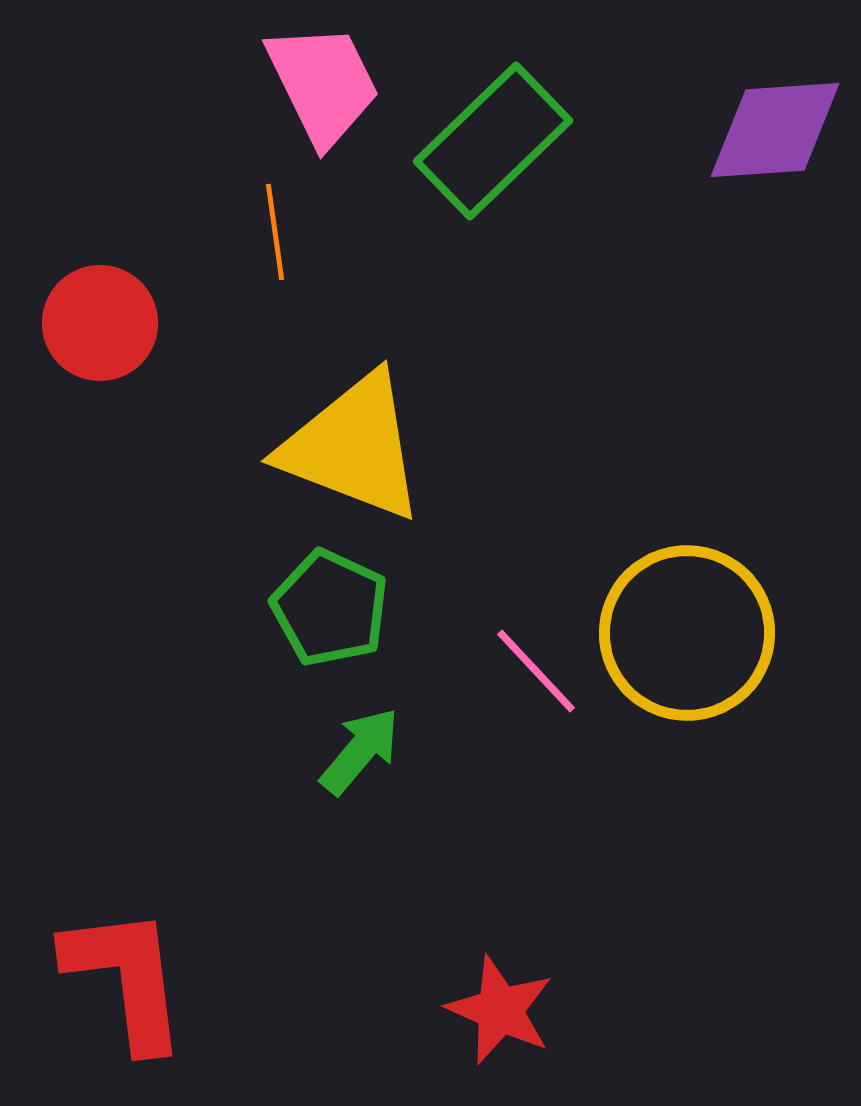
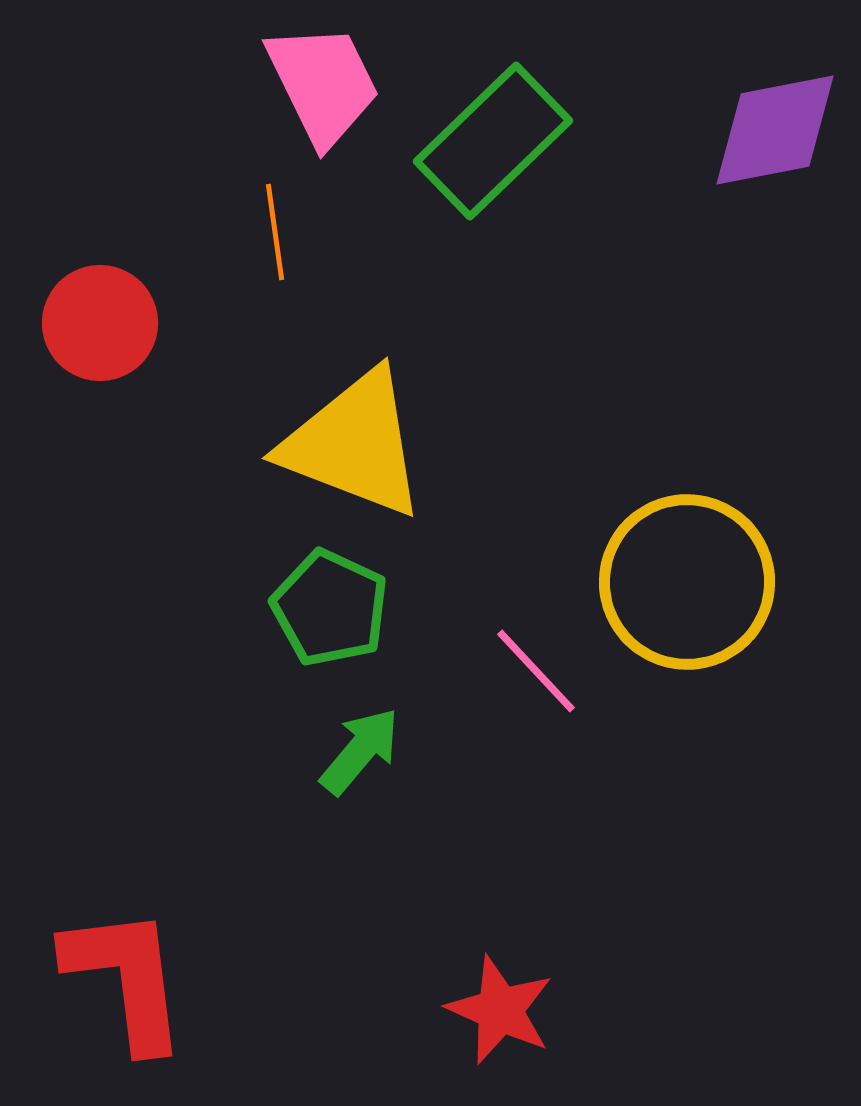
purple diamond: rotated 7 degrees counterclockwise
yellow triangle: moved 1 px right, 3 px up
yellow circle: moved 51 px up
